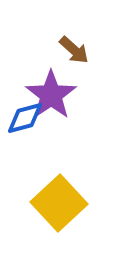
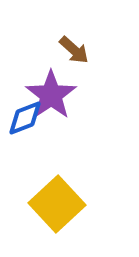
blue diamond: rotated 6 degrees counterclockwise
yellow square: moved 2 px left, 1 px down
